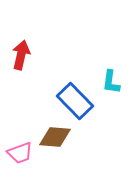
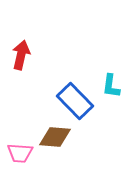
cyan L-shape: moved 4 px down
pink trapezoid: rotated 24 degrees clockwise
